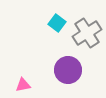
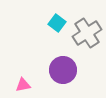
purple circle: moved 5 px left
